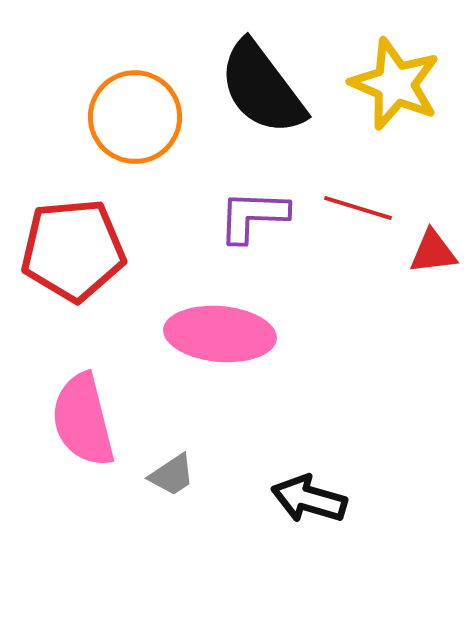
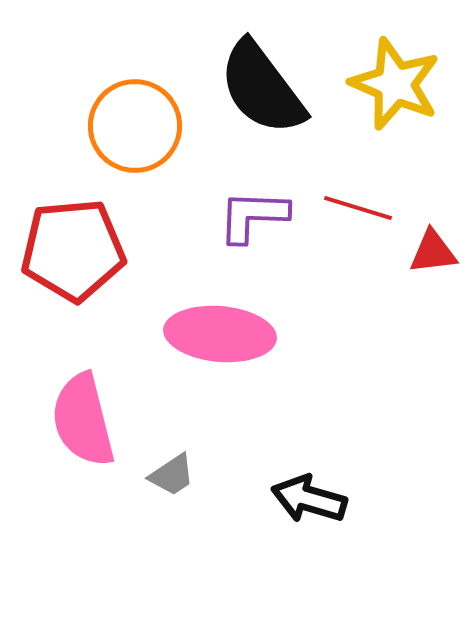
orange circle: moved 9 px down
